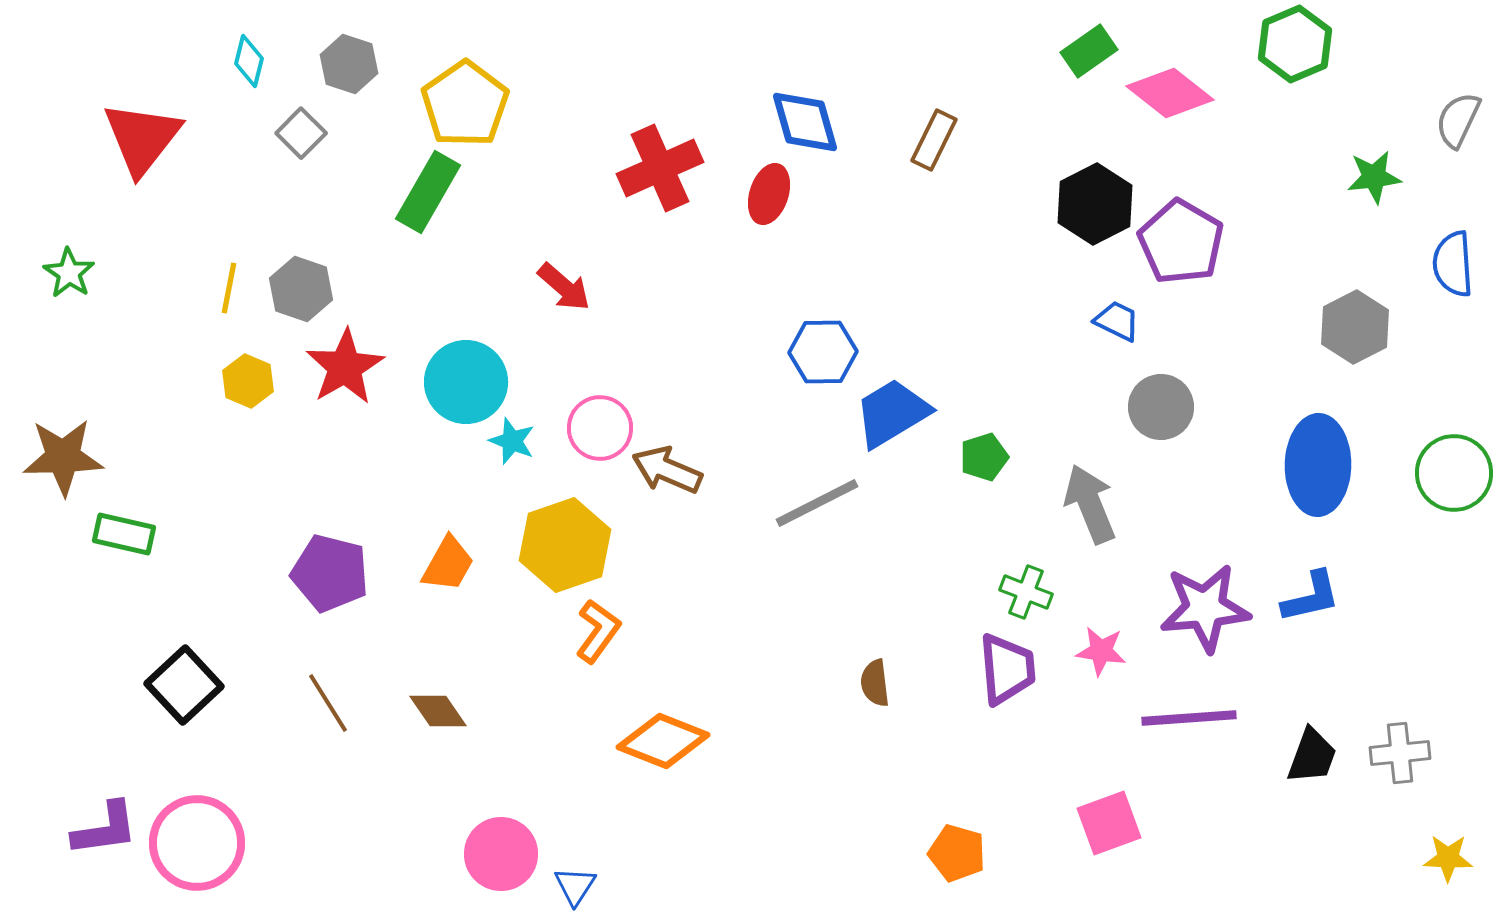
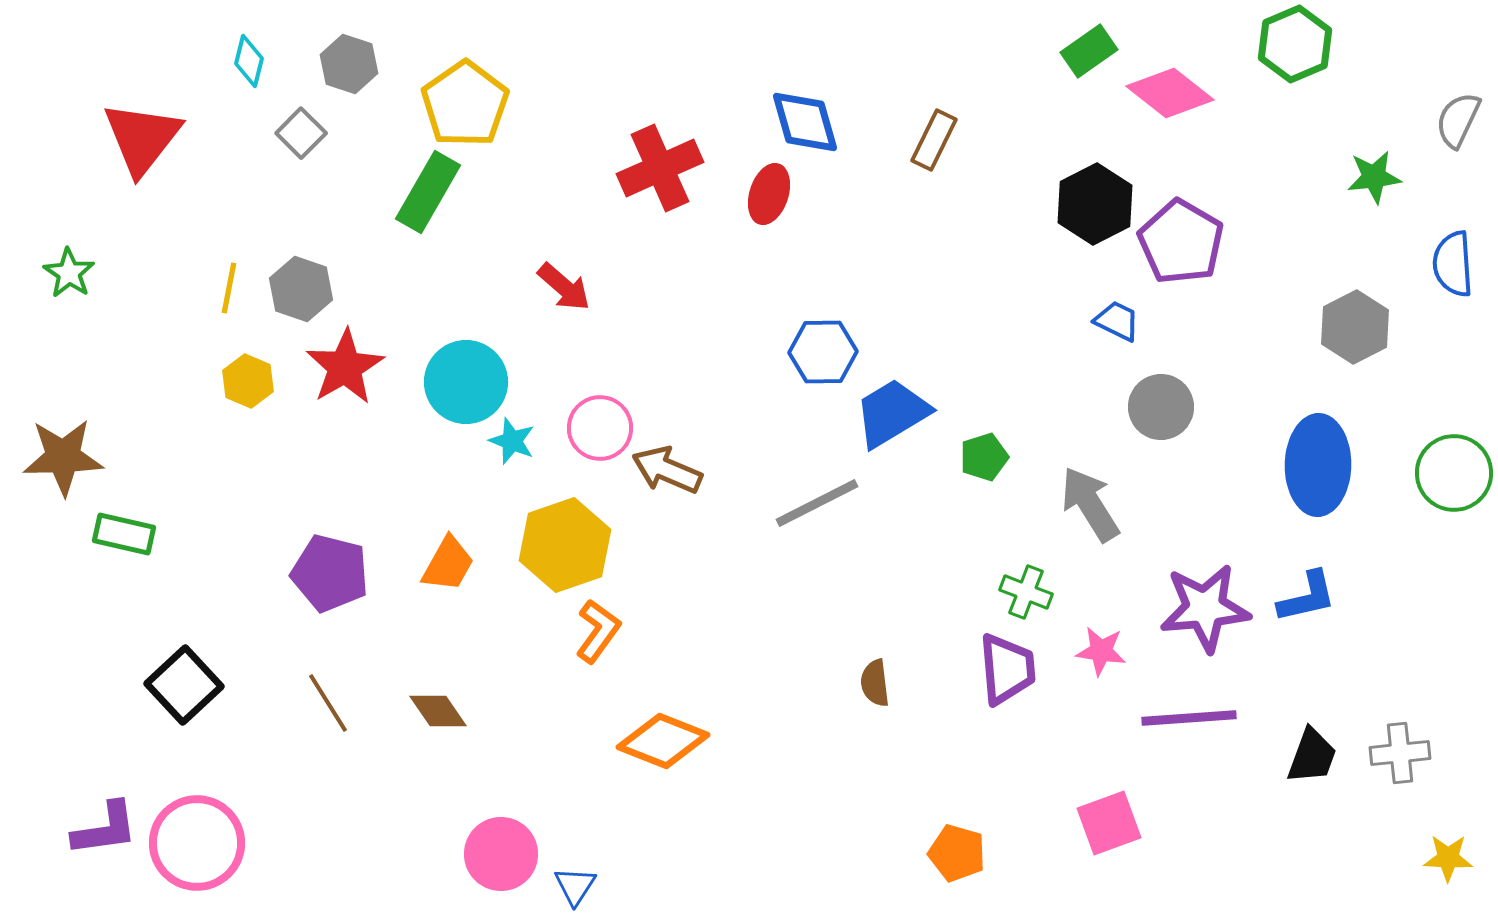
gray arrow at (1090, 504): rotated 10 degrees counterclockwise
blue L-shape at (1311, 597): moved 4 px left
